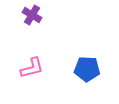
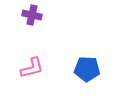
purple cross: rotated 18 degrees counterclockwise
